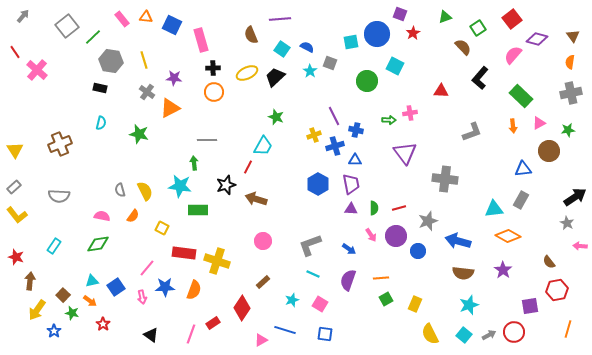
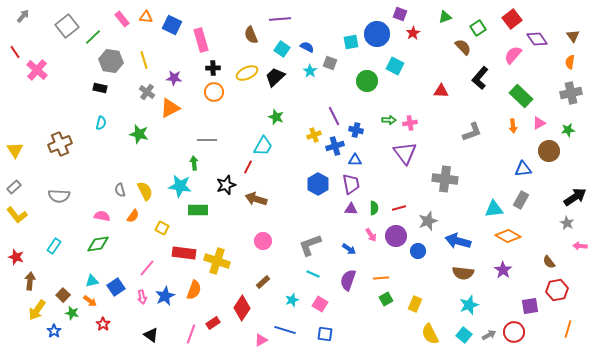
purple diamond at (537, 39): rotated 40 degrees clockwise
pink cross at (410, 113): moved 10 px down
blue star at (165, 287): moved 9 px down; rotated 24 degrees counterclockwise
